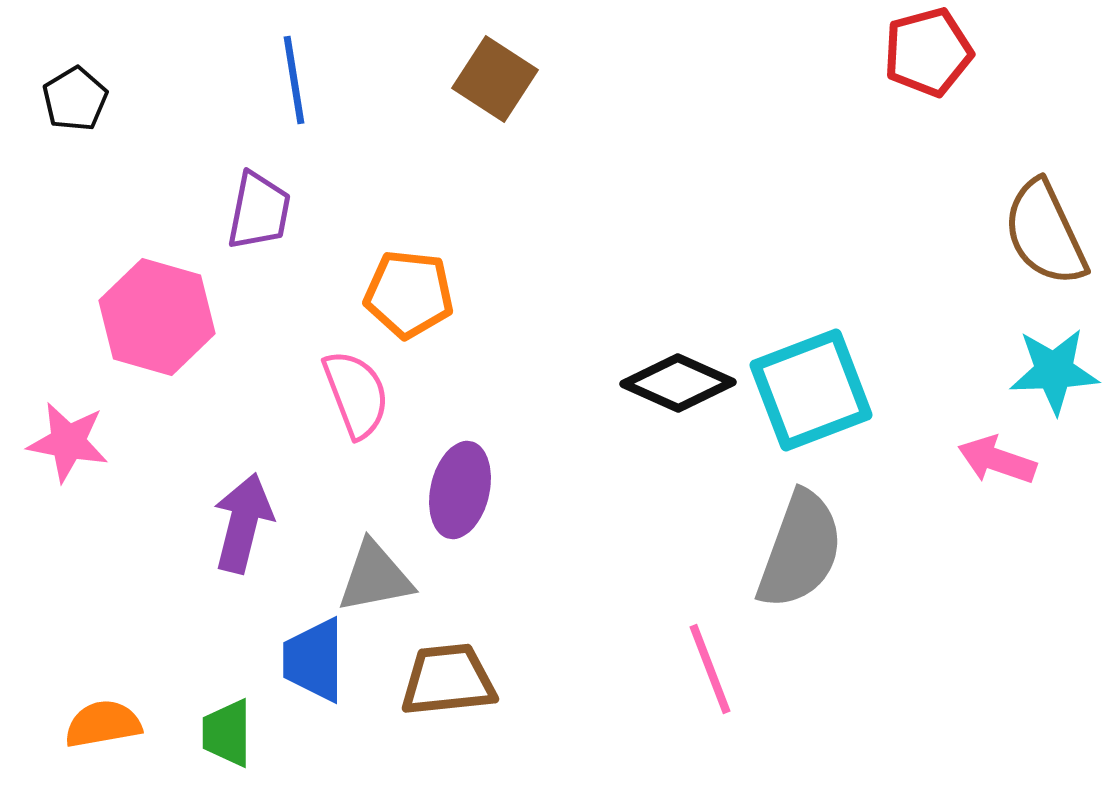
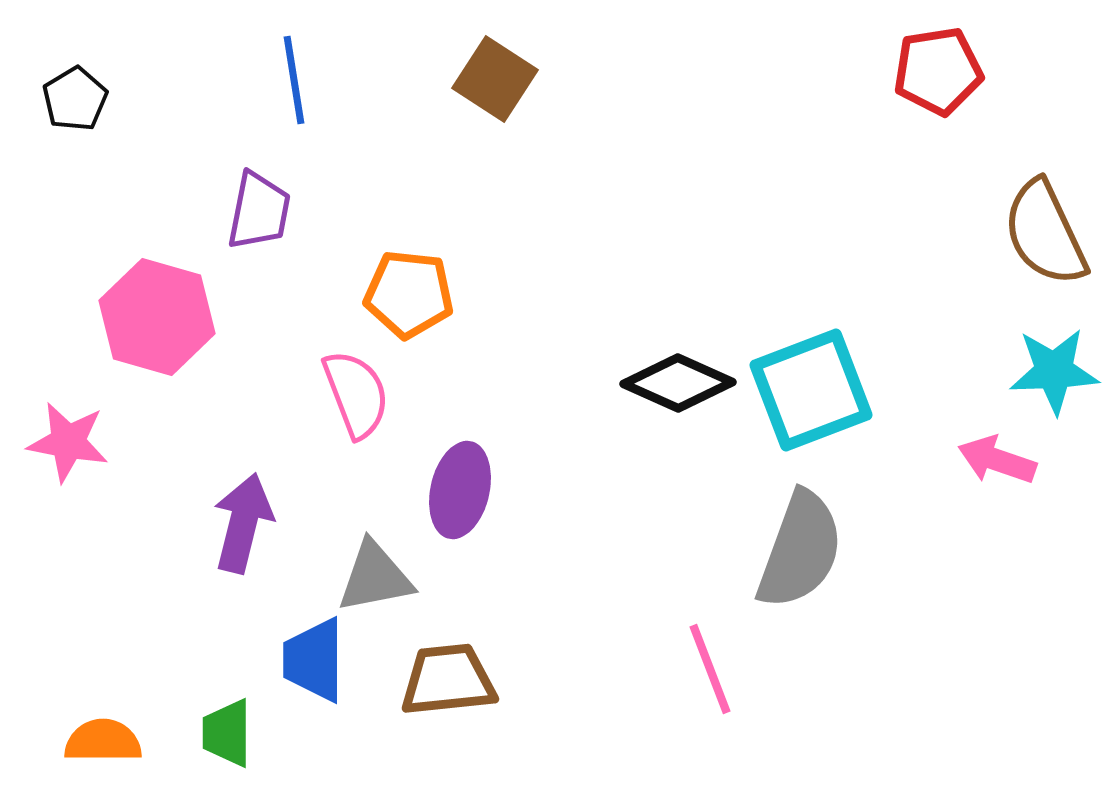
red pentagon: moved 10 px right, 19 px down; rotated 6 degrees clockwise
orange semicircle: moved 17 px down; rotated 10 degrees clockwise
